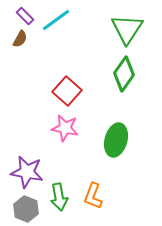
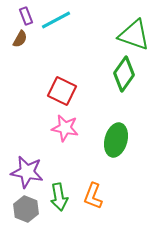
purple rectangle: moved 1 px right; rotated 24 degrees clockwise
cyan line: rotated 8 degrees clockwise
green triangle: moved 7 px right, 6 px down; rotated 44 degrees counterclockwise
red square: moved 5 px left; rotated 16 degrees counterclockwise
